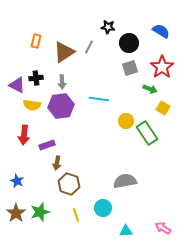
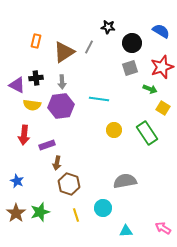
black circle: moved 3 px right
red star: rotated 15 degrees clockwise
yellow circle: moved 12 px left, 9 px down
